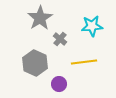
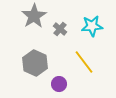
gray star: moved 6 px left, 2 px up
gray cross: moved 10 px up
yellow line: rotated 60 degrees clockwise
